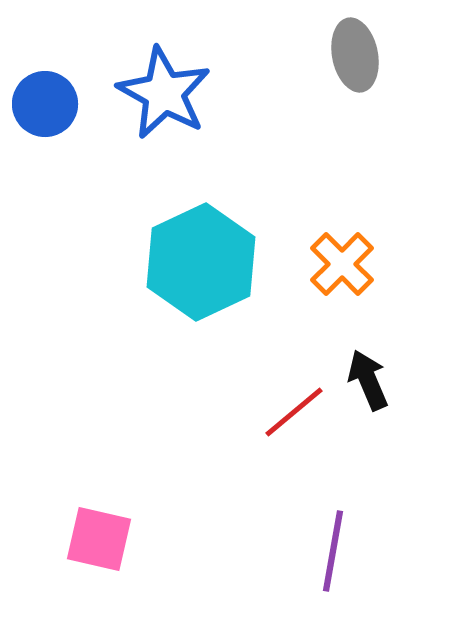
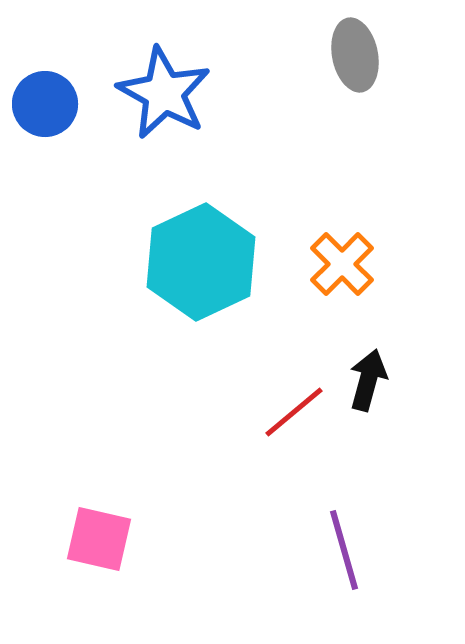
black arrow: rotated 38 degrees clockwise
purple line: moved 11 px right, 1 px up; rotated 26 degrees counterclockwise
